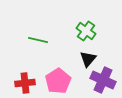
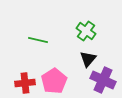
pink pentagon: moved 4 px left
